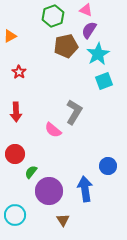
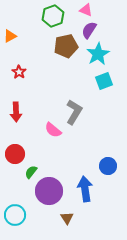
brown triangle: moved 4 px right, 2 px up
